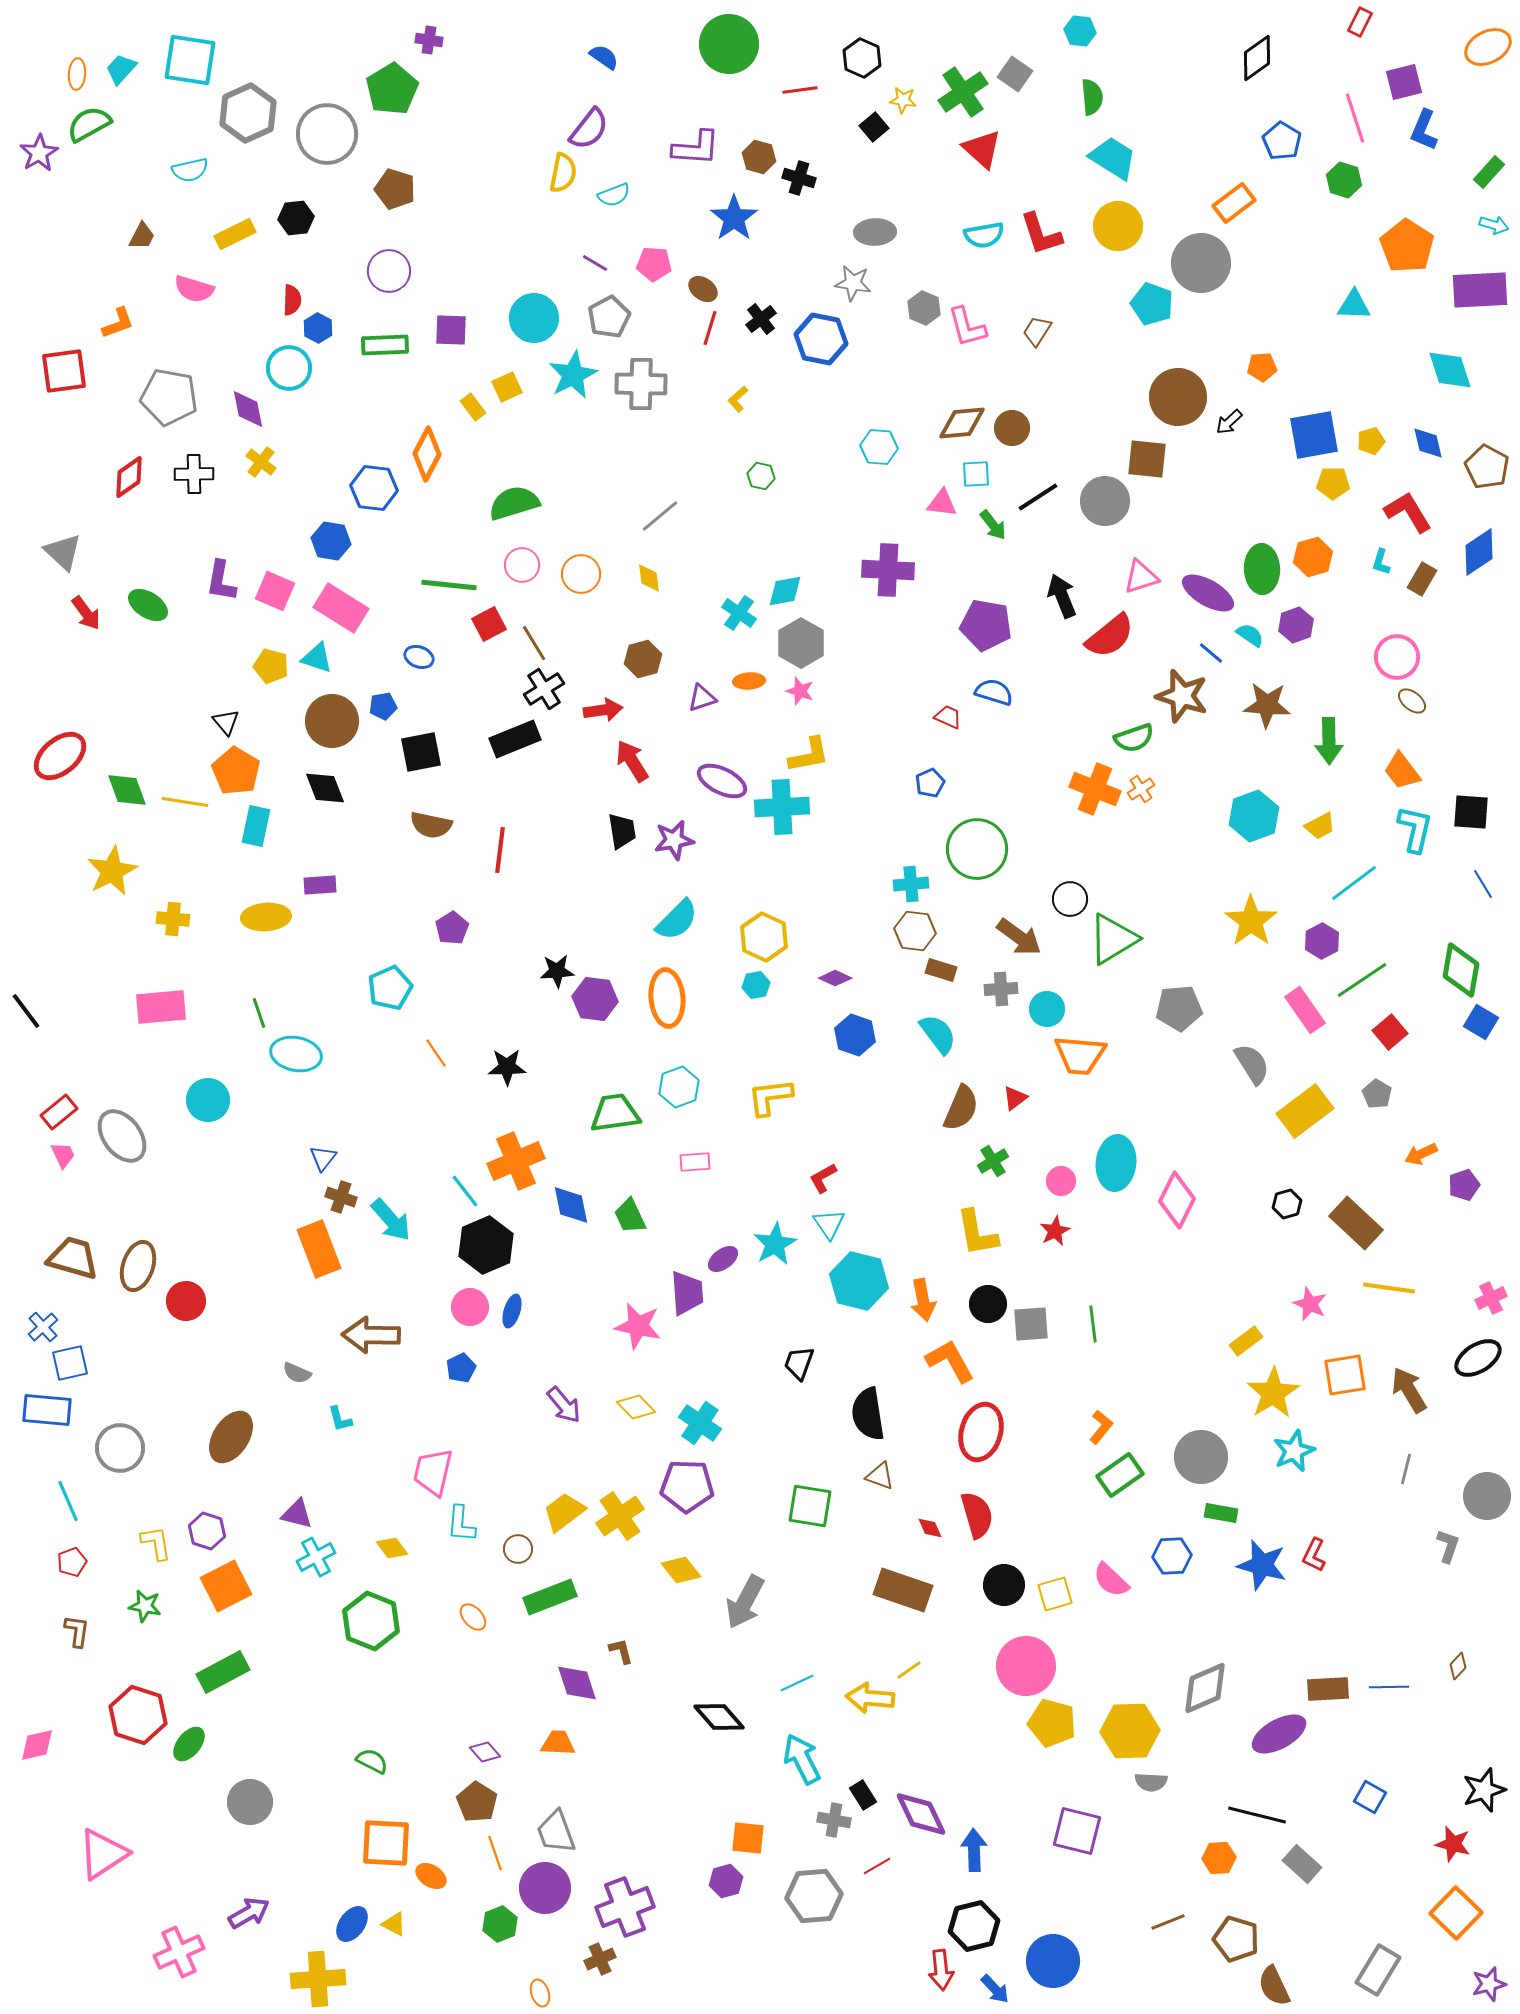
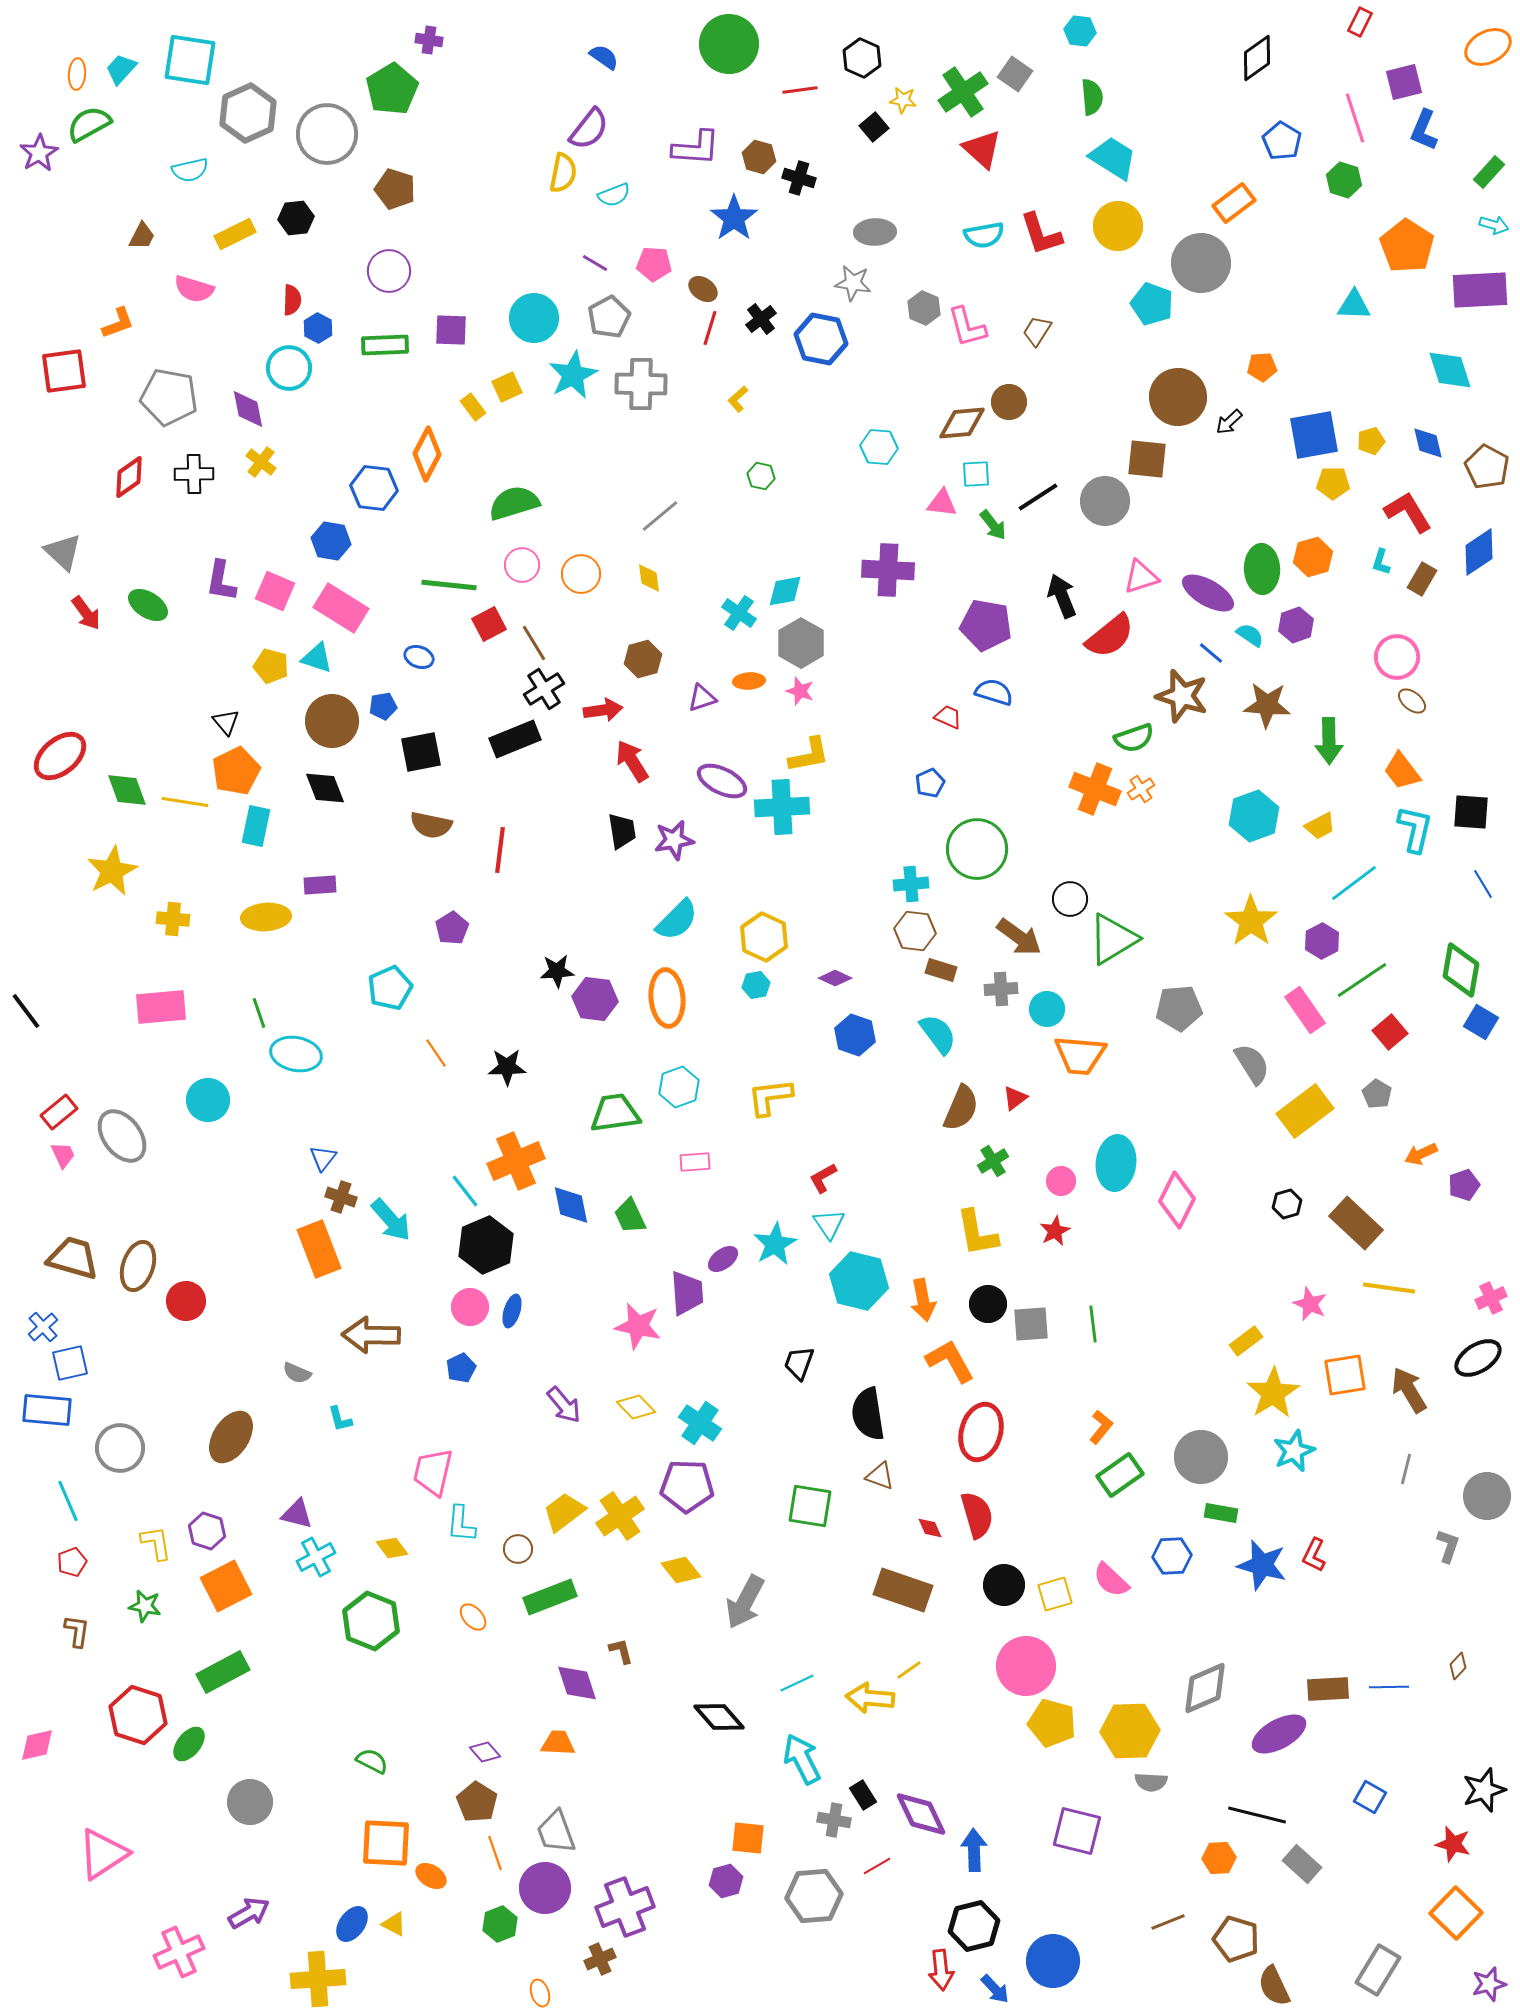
brown circle at (1012, 428): moved 3 px left, 26 px up
orange pentagon at (236, 771): rotated 15 degrees clockwise
